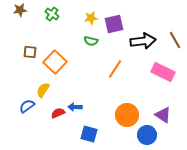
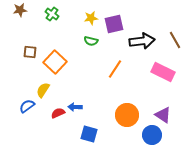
black arrow: moved 1 px left
blue circle: moved 5 px right
